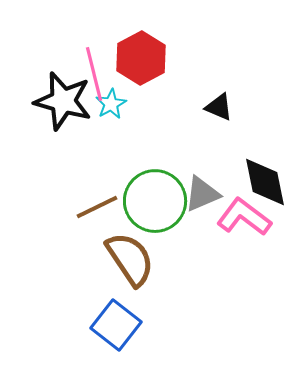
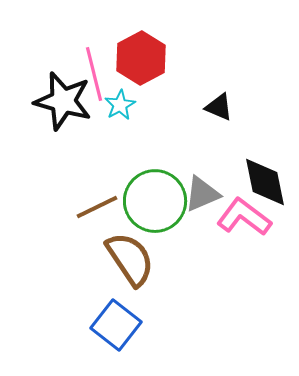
cyan star: moved 9 px right, 1 px down
